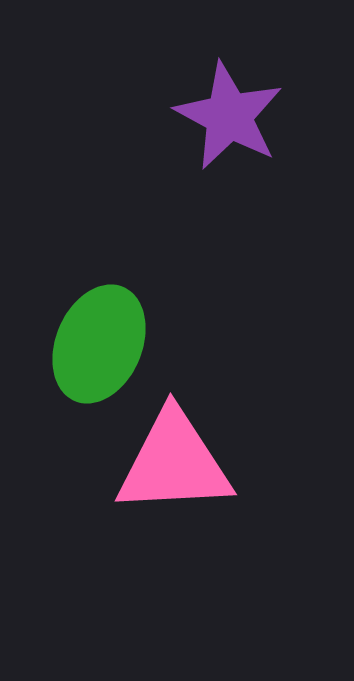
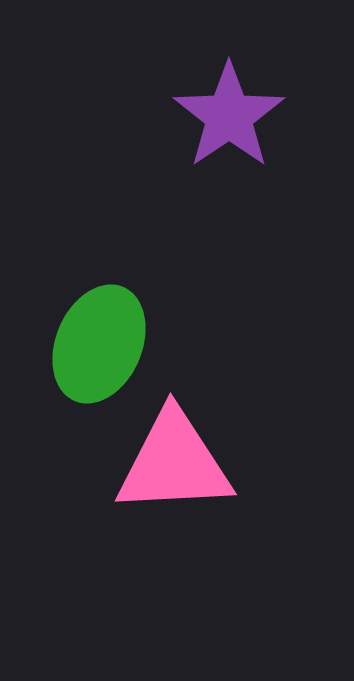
purple star: rotated 10 degrees clockwise
